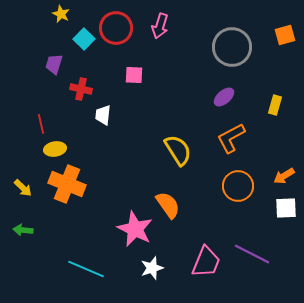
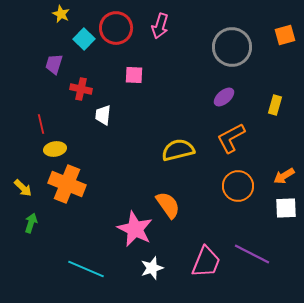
yellow semicircle: rotated 72 degrees counterclockwise
green arrow: moved 8 px right, 7 px up; rotated 102 degrees clockwise
